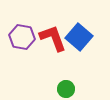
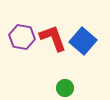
blue square: moved 4 px right, 4 px down
green circle: moved 1 px left, 1 px up
